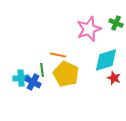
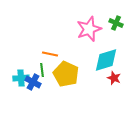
orange line: moved 8 px left, 1 px up
